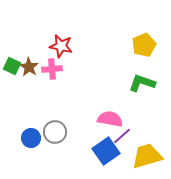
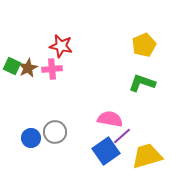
brown star: moved 1 px left, 1 px down; rotated 12 degrees clockwise
